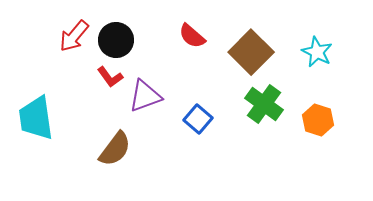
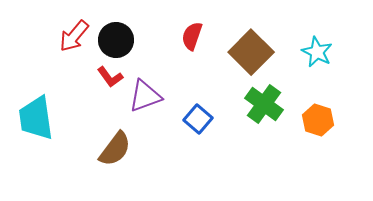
red semicircle: rotated 68 degrees clockwise
